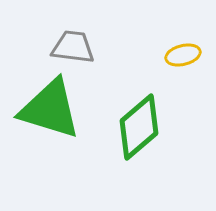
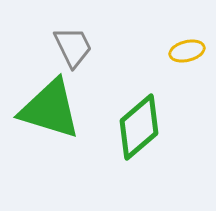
gray trapezoid: rotated 57 degrees clockwise
yellow ellipse: moved 4 px right, 4 px up
